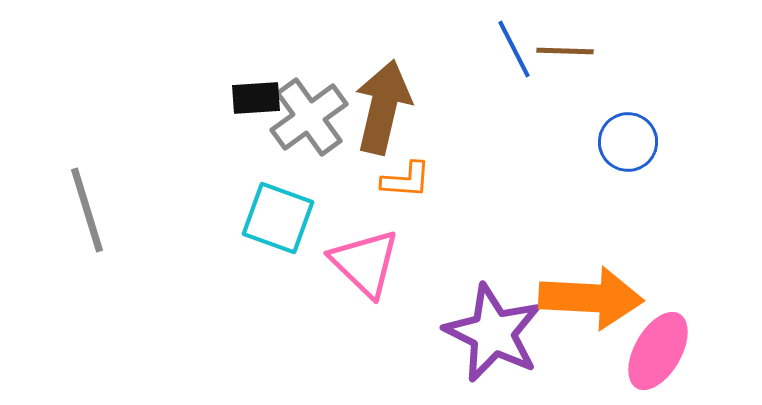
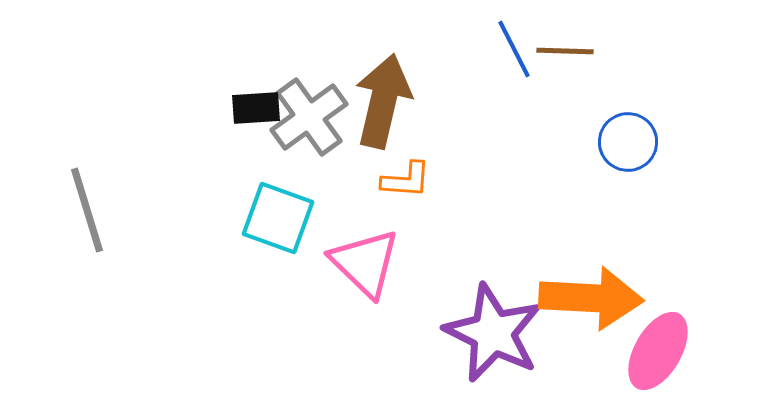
black rectangle: moved 10 px down
brown arrow: moved 6 px up
